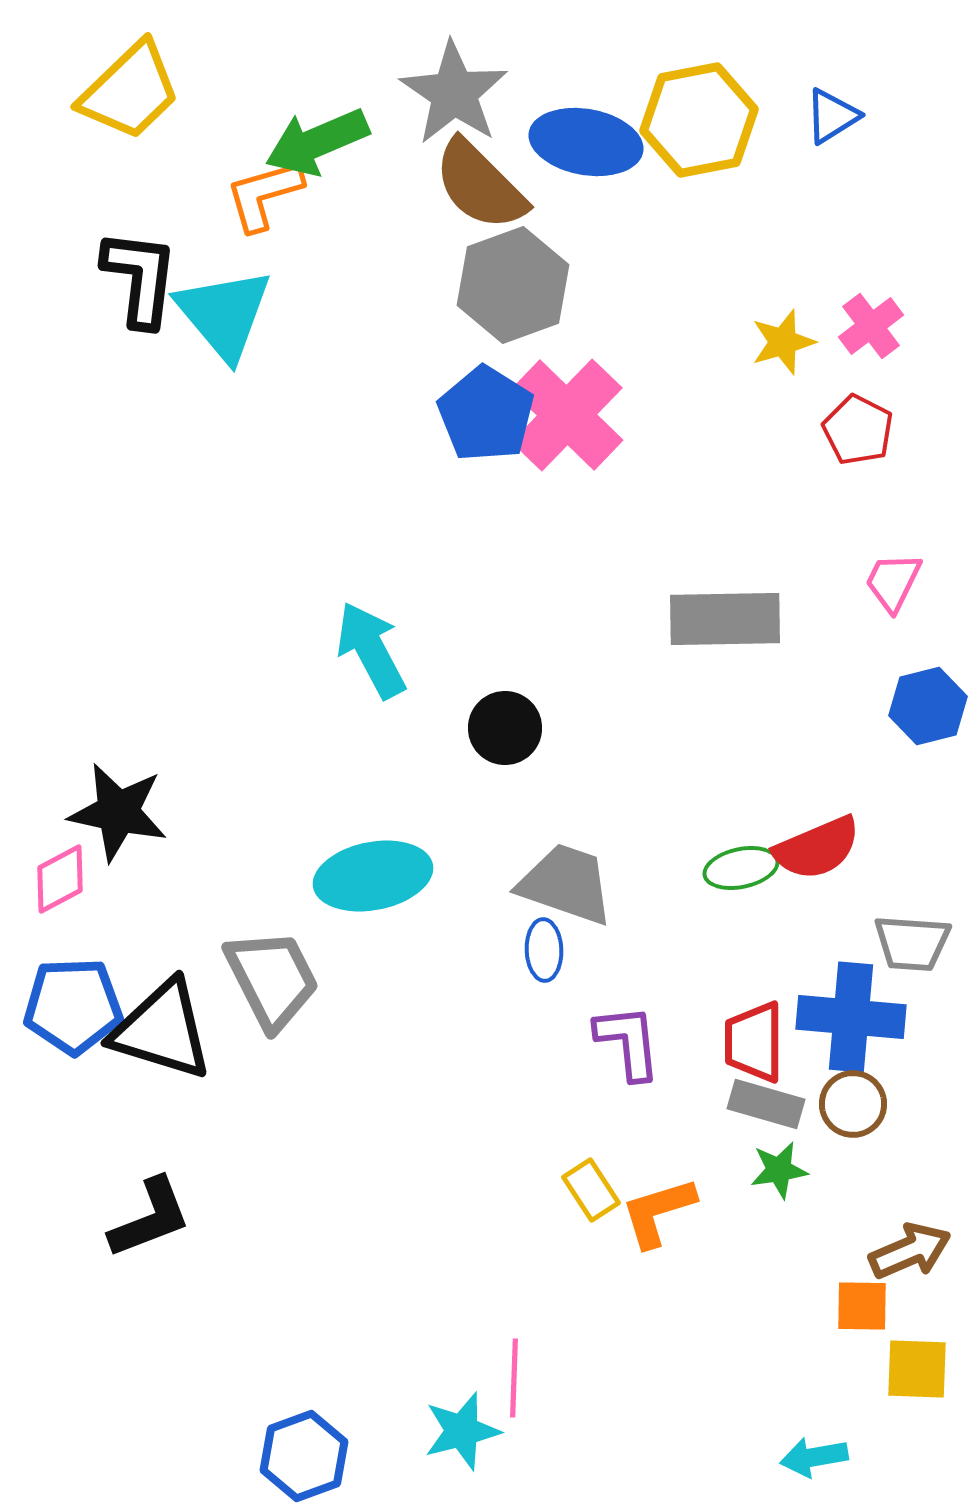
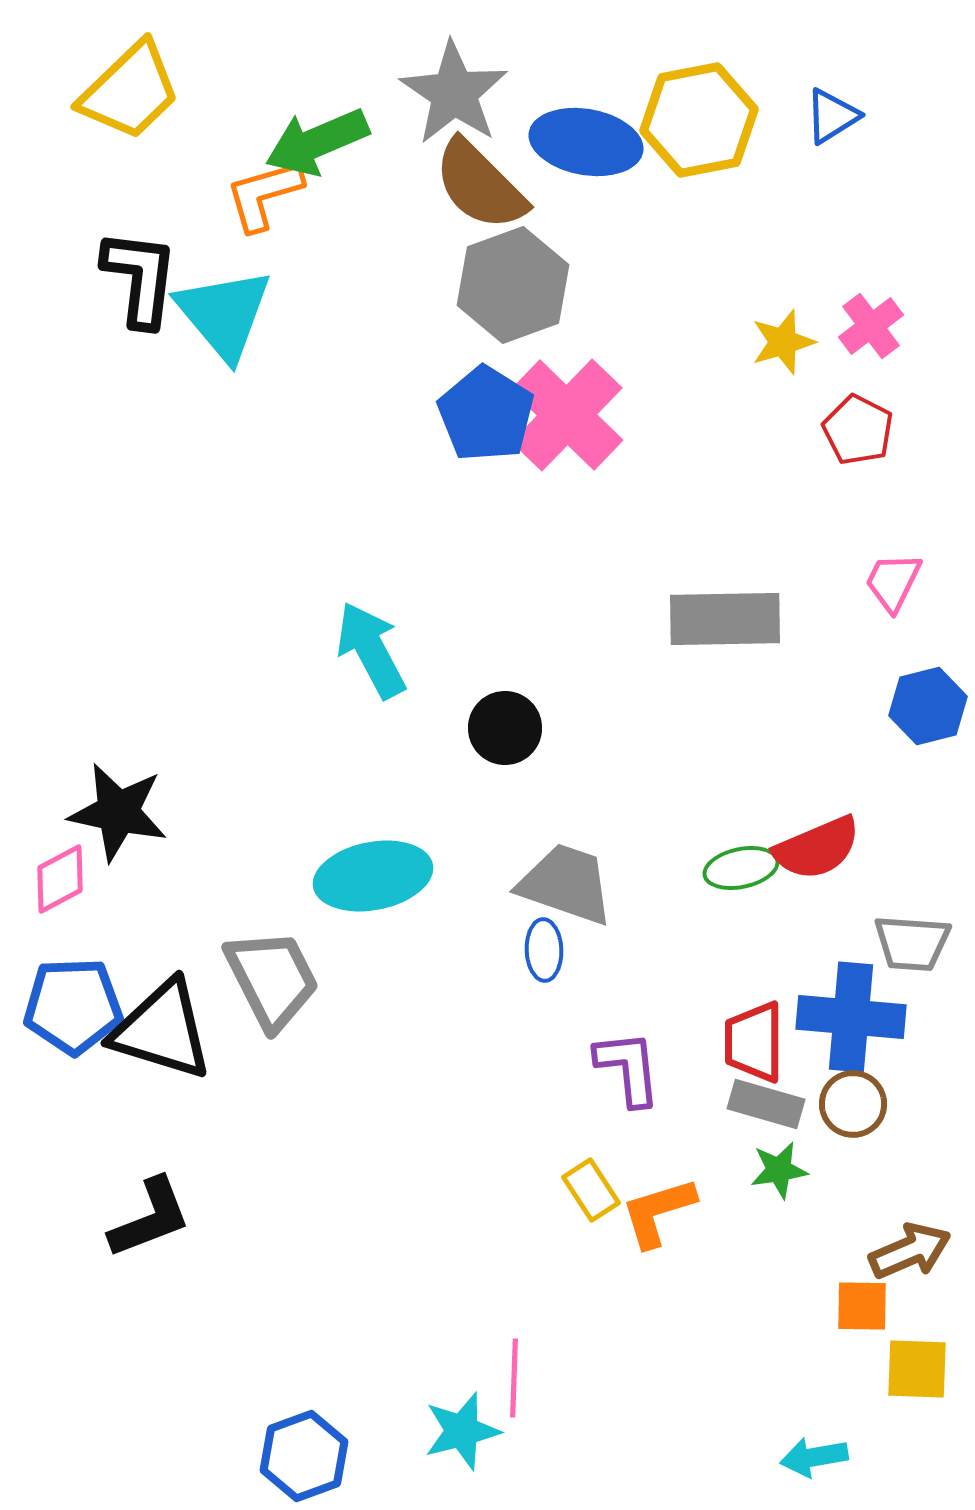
purple L-shape at (628, 1042): moved 26 px down
